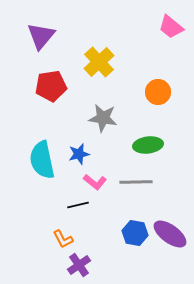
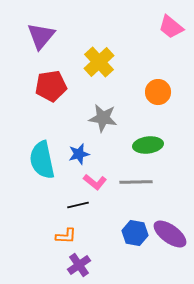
orange L-shape: moved 3 px right, 3 px up; rotated 60 degrees counterclockwise
